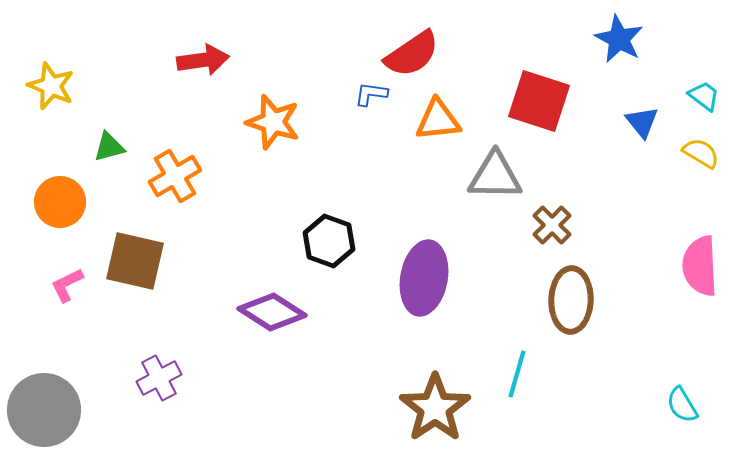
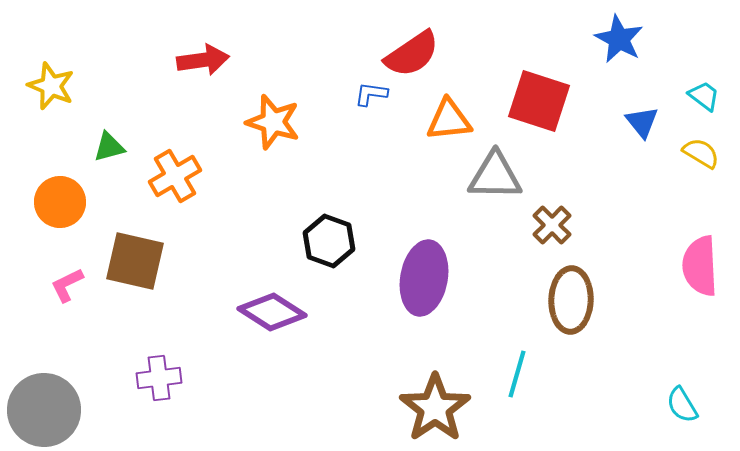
orange triangle: moved 11 px right
purple cross: rotated 21 degrees clockwise
